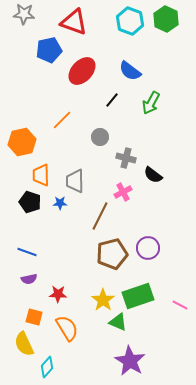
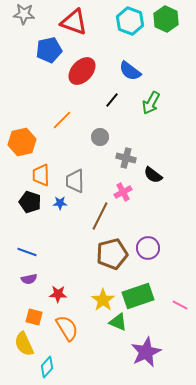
purple star: moved 16 px right, 9 px up; rotated 16 degrees clockwise
